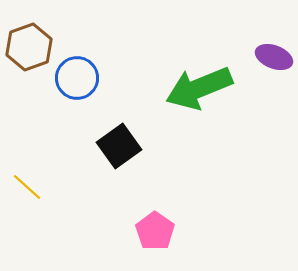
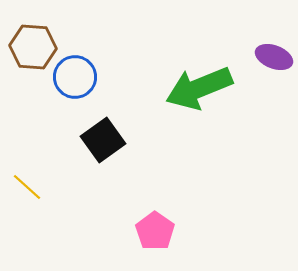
brown hexagon: moved 4 px right; rotated 24 degrees clockwise
blue circle: moved 2 px left, 1 px up
black square: moved 16 px left, 6 px up
